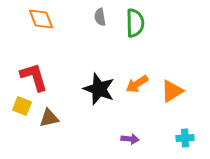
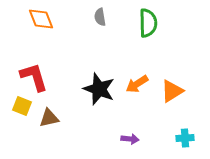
green semicircle: moved 13 px right
